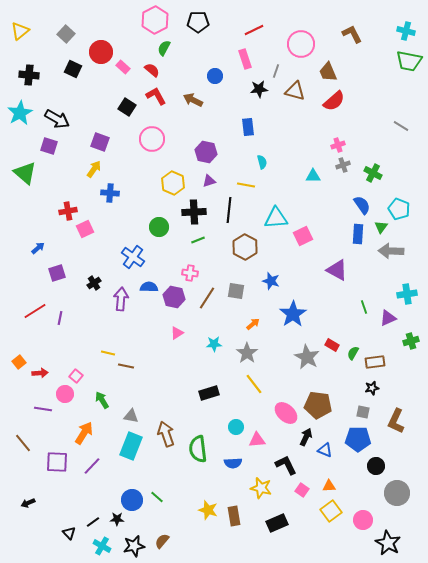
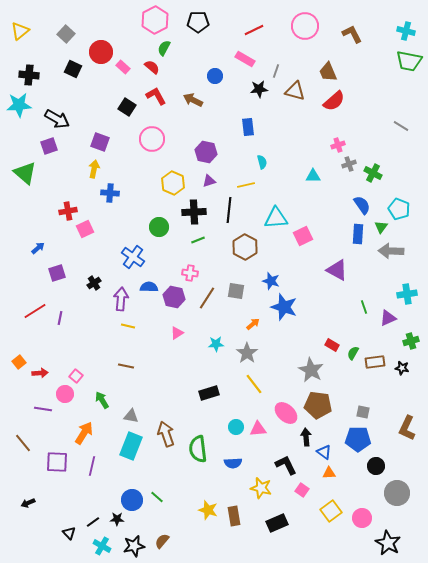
pink circle at (301, 44): moved 4 px right, 18 px up
pink rectangle at (245, 59): rotated 42 degrees counterclockwise
red semicircle at (152, 70): moved 3 px up
cyan star at (20, 113): moved 1 px left, 8 px up; rotated 25 degrees clockwise
purple square at (49, 146): rotated 36 degrees counterclockwise
gray cross at (343, 165): moved 6 px right, 1 px up
yellow arrow at (94, 169): rotated 24 degrees counterclockwise
yellow line at (246, 185): rotated 24 degrees counterclockwise
blue star at (293, 314): moved 9 px left, 7 px up; rotated 20 degrees counterclockwise
cyan star at (214, 344): moved 2 px right
yellow line at (108, 353): moved 20 px right, 27 px up
gray star at (307, 357): moved 4 px right, 13 px down
black star at (372, 388): moved 30 px right, 20 px up; rotated 24 degrees clockwise
brown L-shape at (396, 421): moved 11 px right, 7 px down
black arrow at (306, 437): rotated 30 degrees counterclockwise
pink triangle at (257, 440): moved 1 px right, 11 px up
blue triangle at (325, 450): moved 1 px left, 2 px down; rotated 14 degrees clockwise
purple line at (92, 466): rotated 30 degrees counterclockwise
orange triangle at (329, 486): moved 13 px up
pink circle at (363, 520): moved 1 px left, 2 px up
